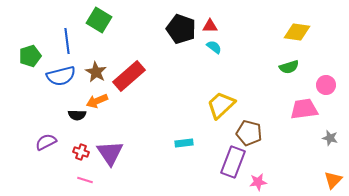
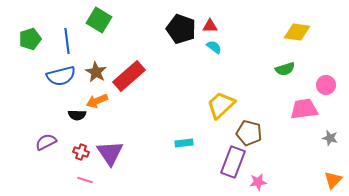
green pentagon: moved 17 px up
green semicircle: moved 4 px left, 2 px down
